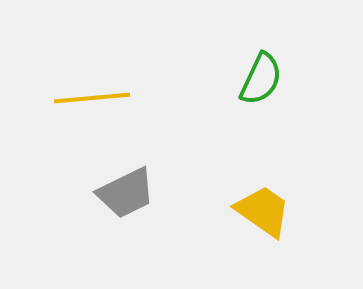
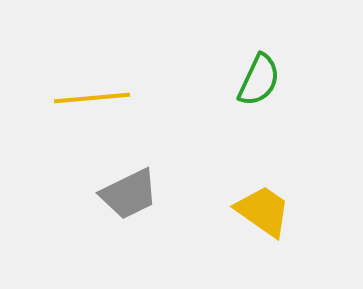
green semicircle: moved 2 px left, 1 px down
gray trapezoid: moved 3 px right, 1 px down
